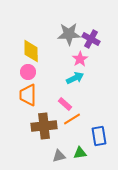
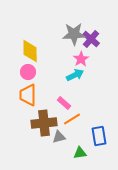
gray star: moved 5 px right
purple cross: rotated 12 degrees clockwise
yellow diamond: moved 1 px left
pink star: moved 1 px right
cyan arrow: moved 3 px up
pink rectangle: moved 1 px left, 1 px up
brown cross: moved 3 px up
gray triangle: moved 19 px up
